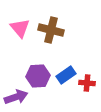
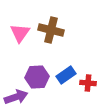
pink triangle: moved 5 px down; rotated 15 degrees clockwise
purple hexagon: moved 1 px left, 1 px down
red cross: moved 1 px right
